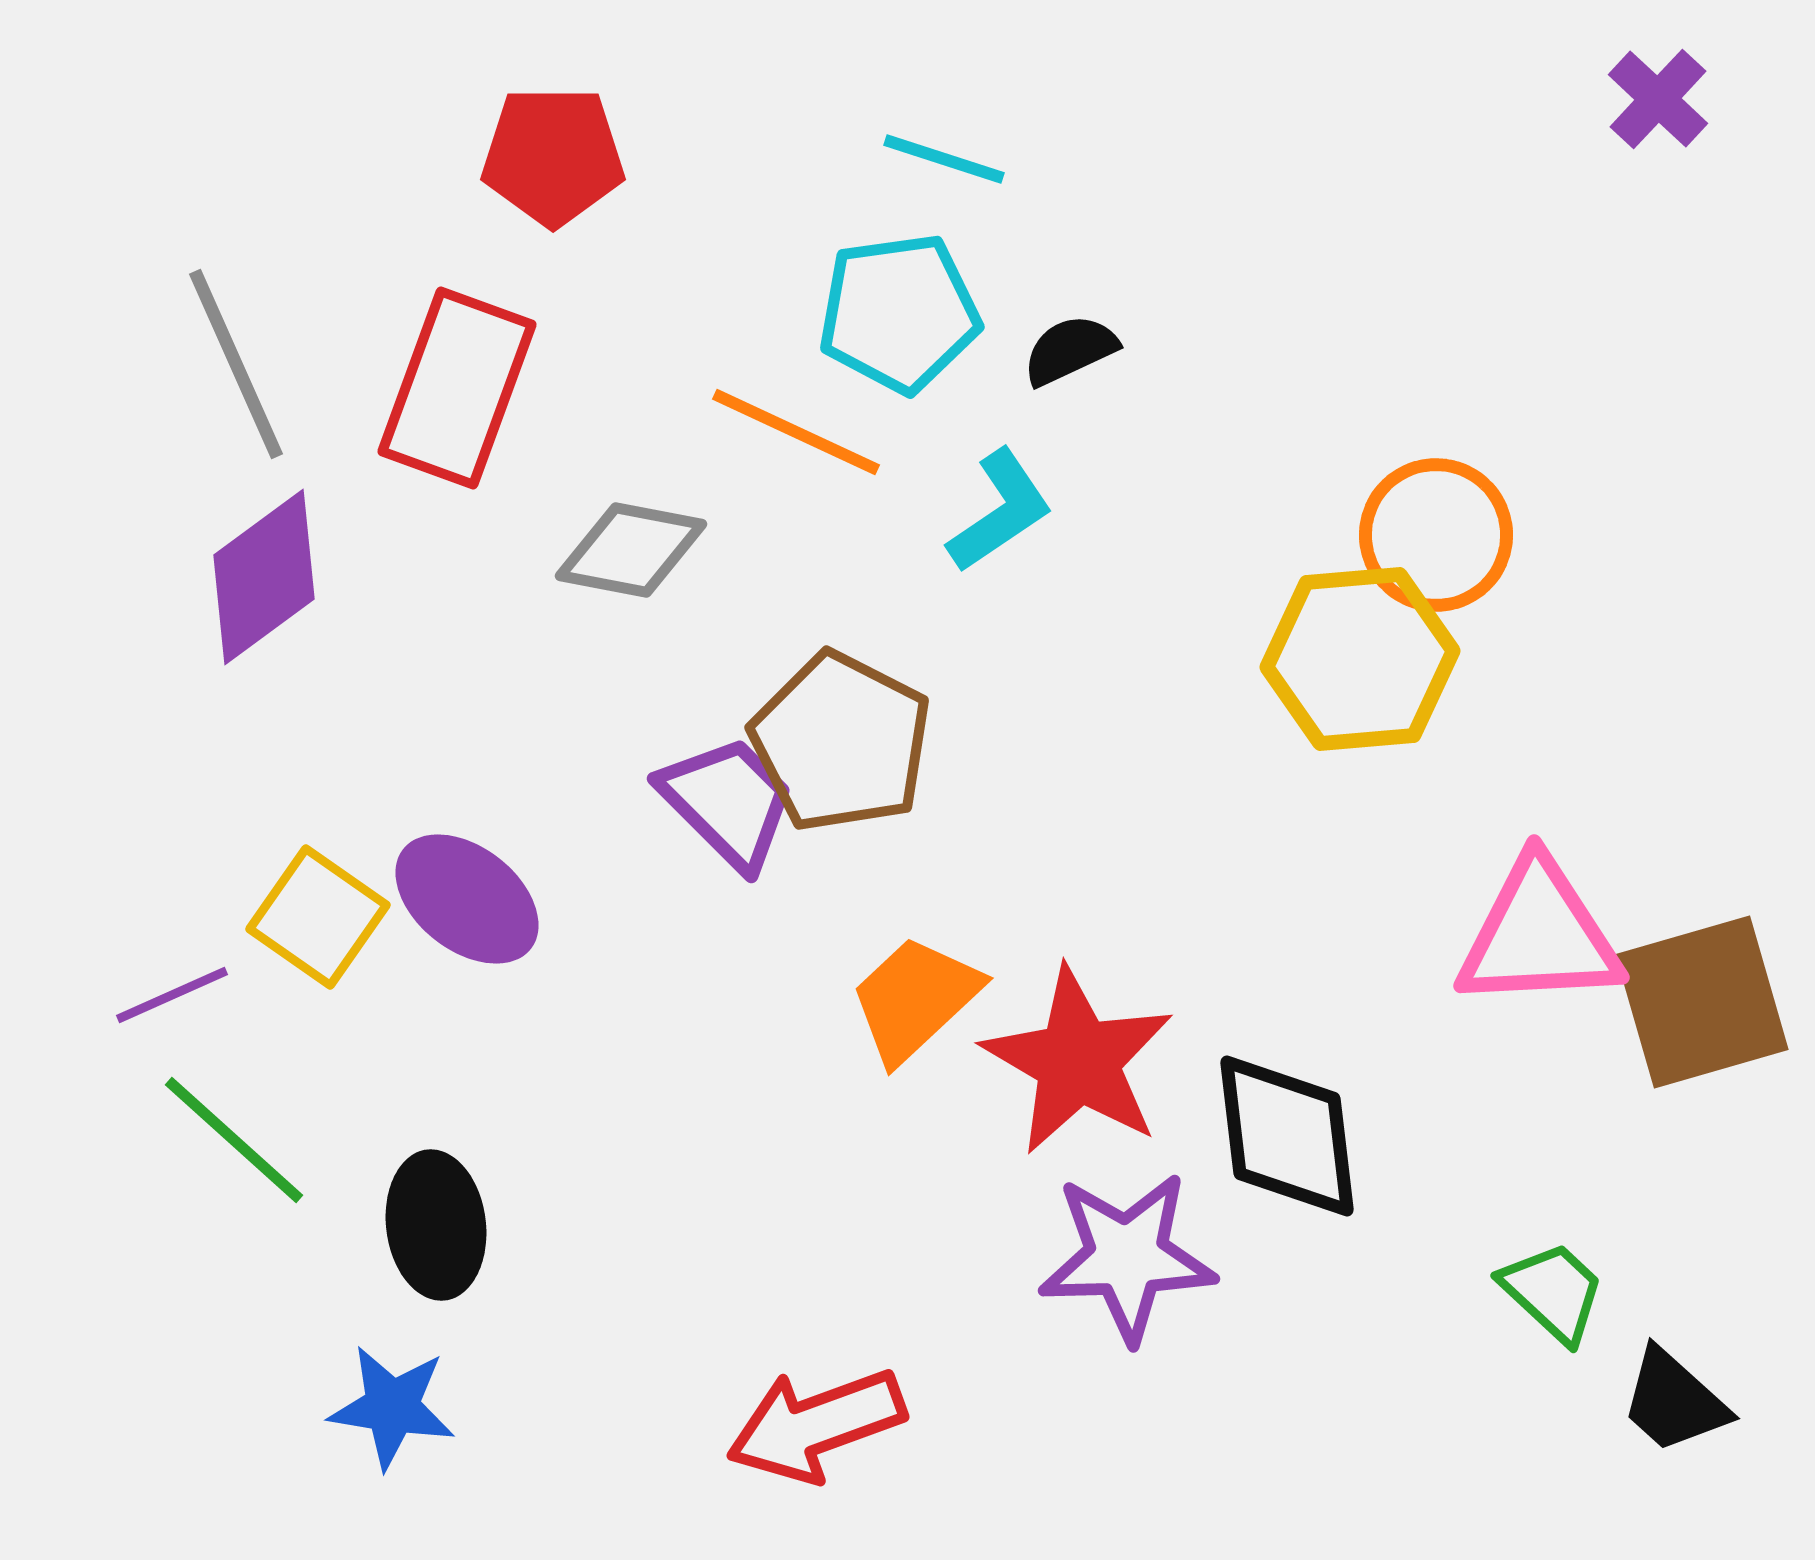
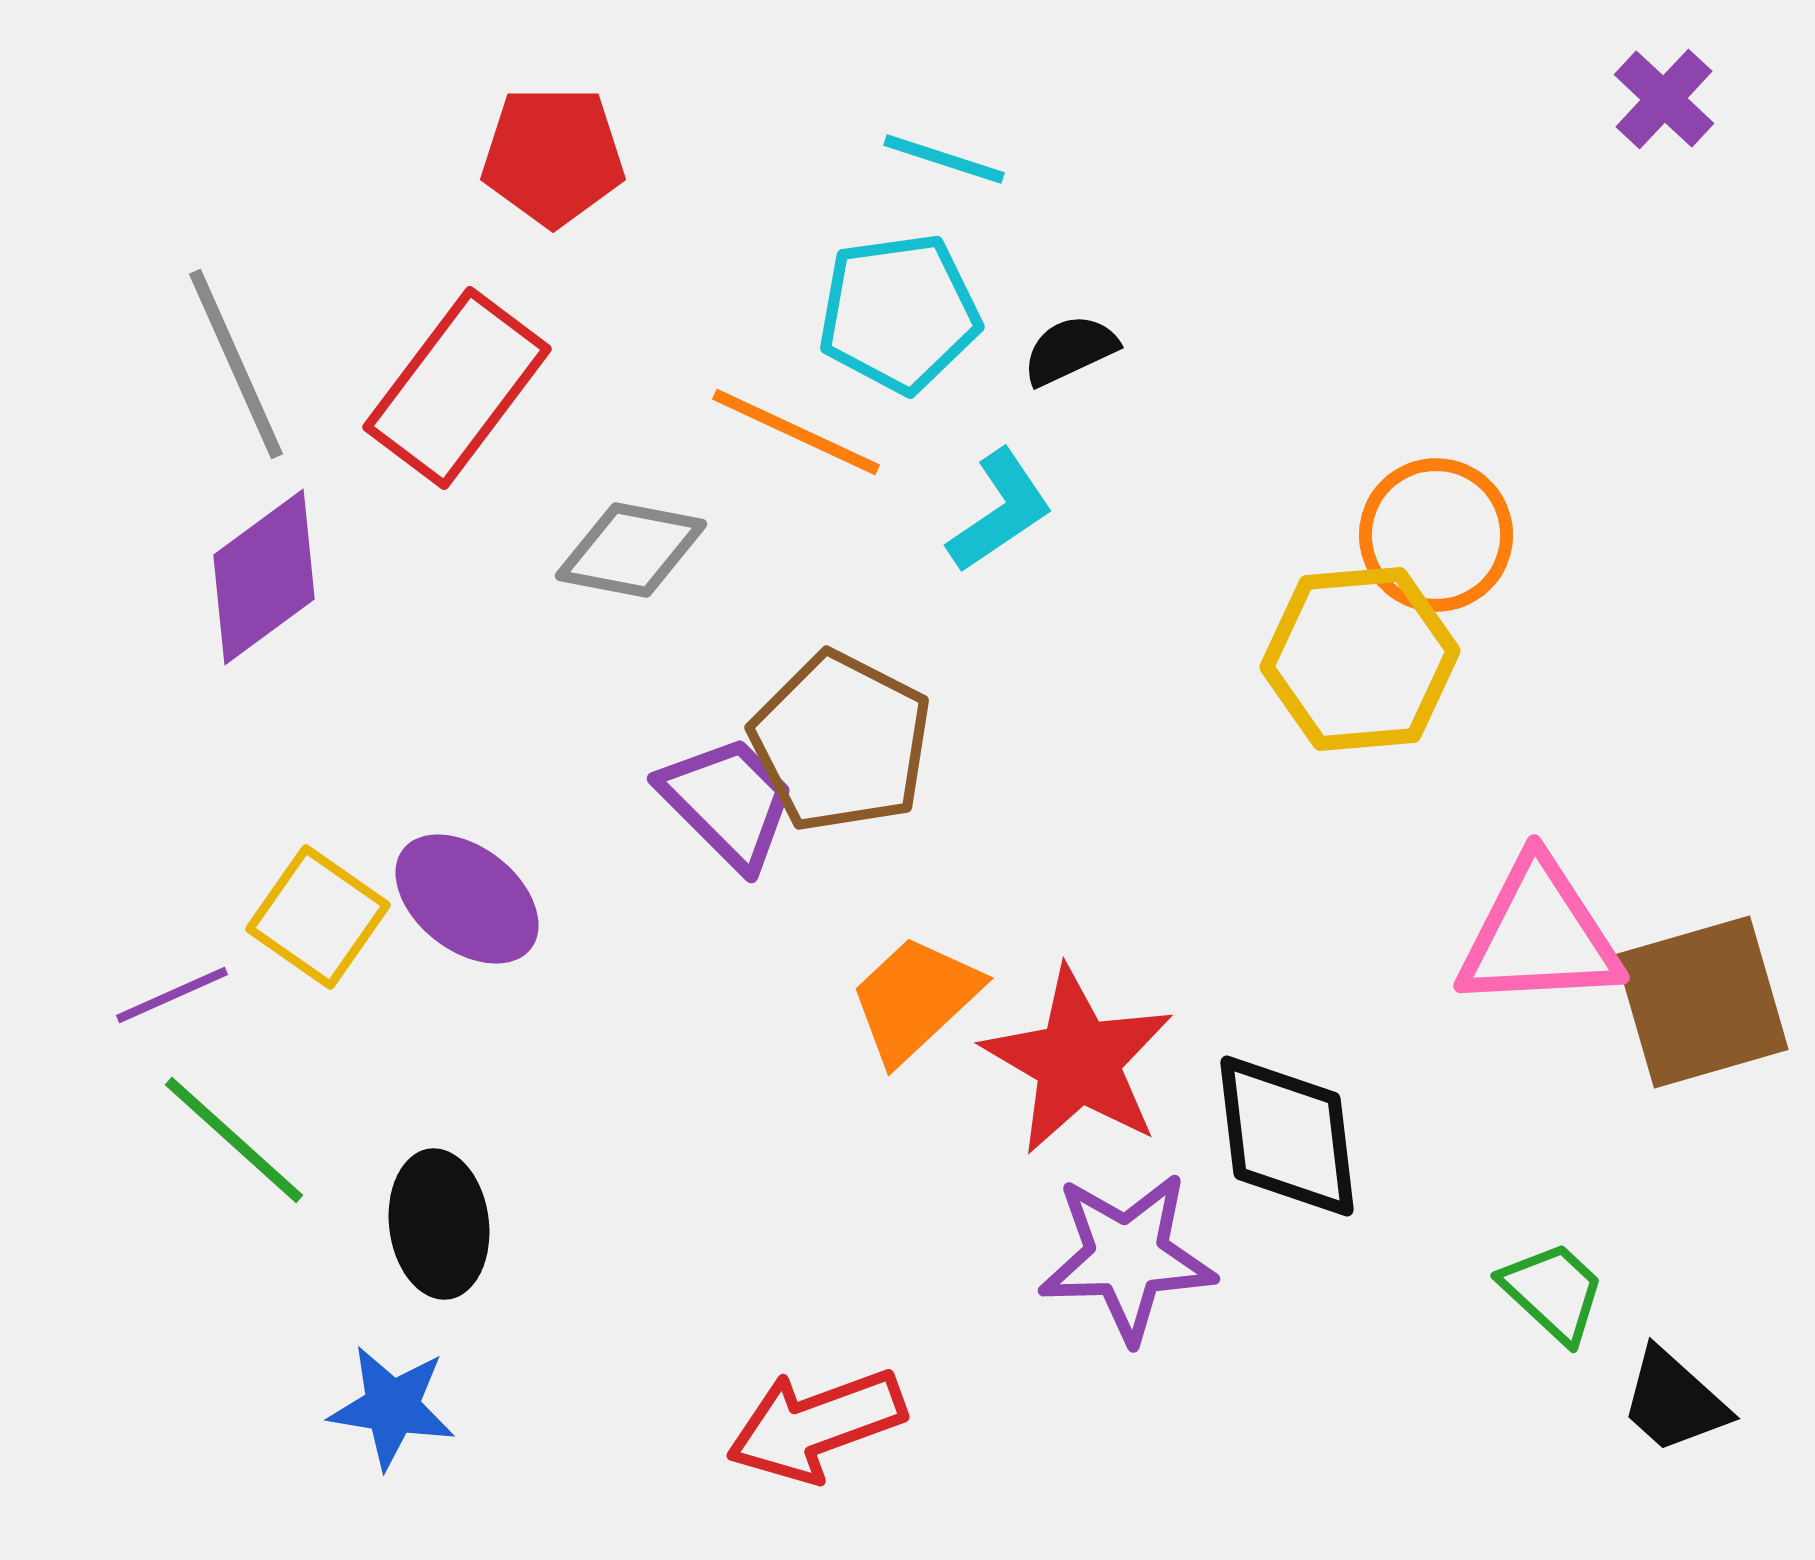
purple cross: moved 6 px right
red rectangle: rotated 17 degrees clockwise
black ellipse: moved 3 px right, 1 px up
